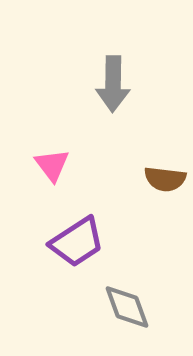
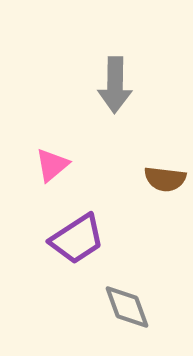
gray arrow: moved 2 px right, 1 px down
pink triangle: rotated 27 degrees clockwise
purple trapezoid: moved 3 px up
